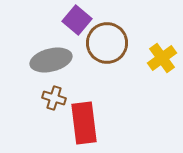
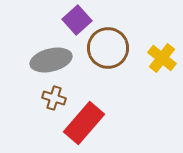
purple square: rotated 8 degrees clockwise
brown circle: moved 1 px right, 5 px down
yellow cross: rotated 16 degrees counterclockwise
red rectangle: rotated 48 degrees clockwise
